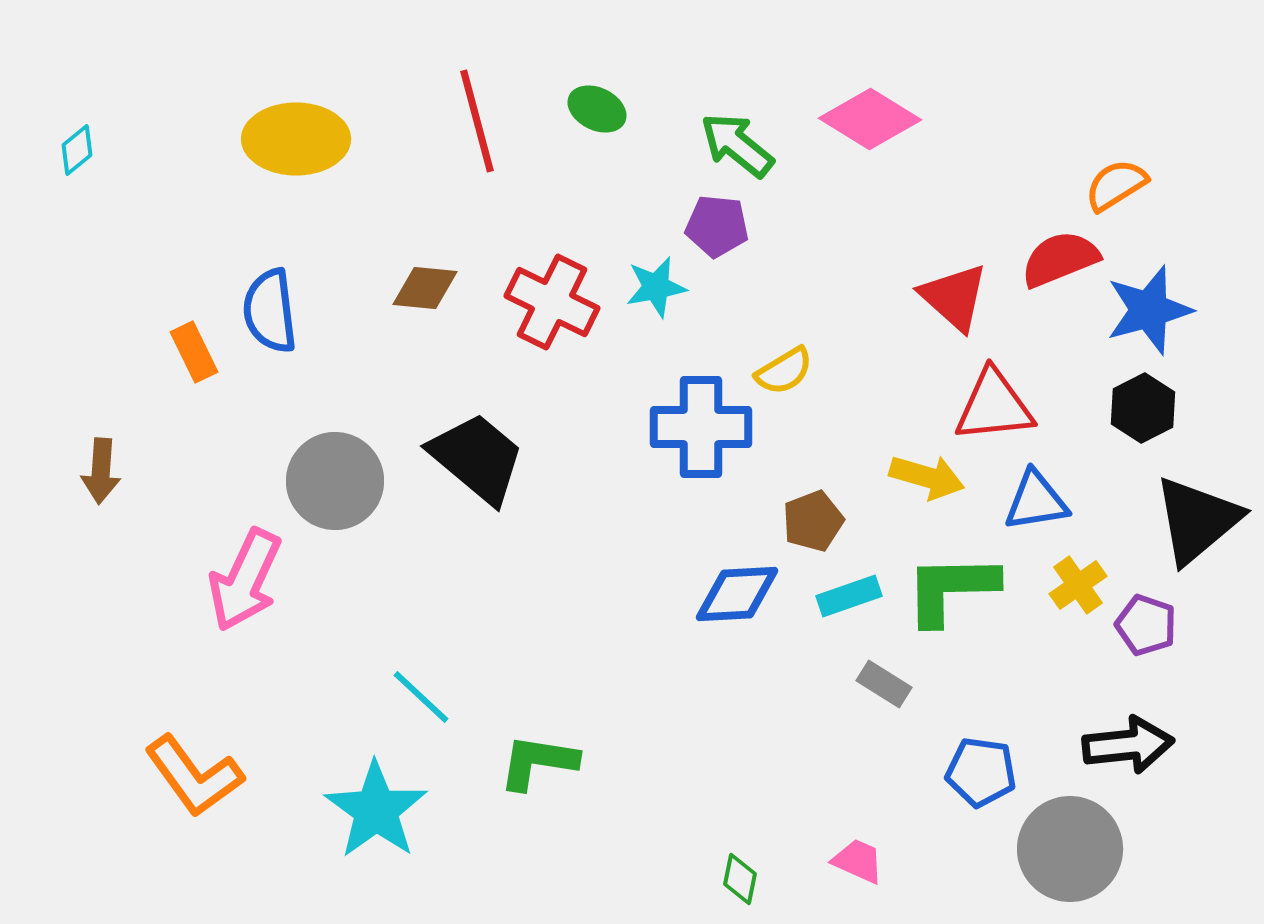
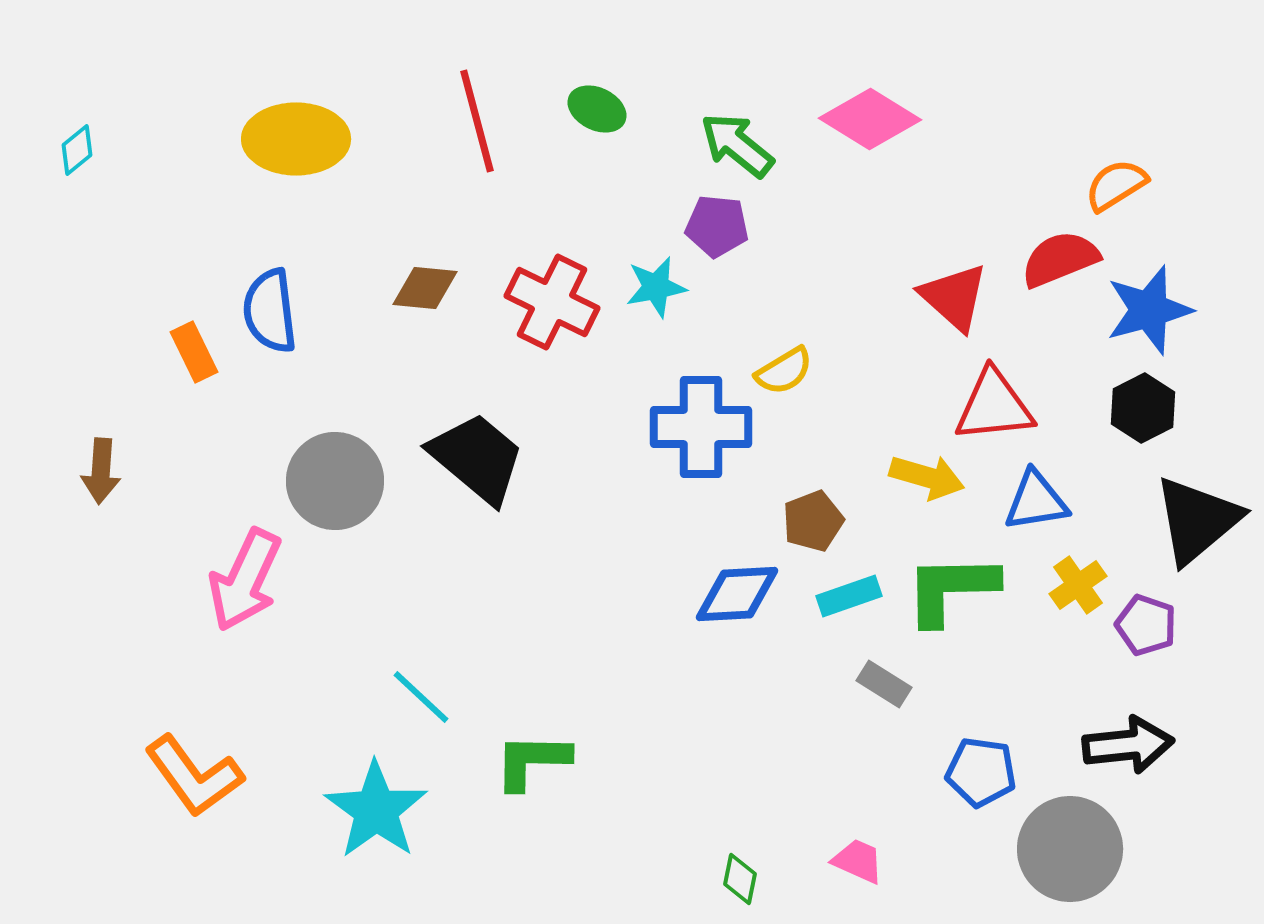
green L-shape at (538, 762): moved 6 px left, 1 px up; rotated 8 degrees counterclockwise
